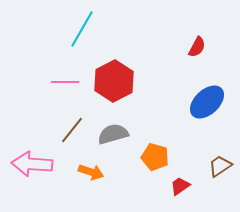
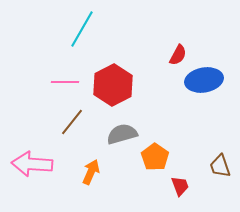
red semicircle: moved 19 px left, 8 px down
red hexagon: moved 1 px left, 4 px down
blue ellipse: moved 3 px left, 22 px up; rotated 33 degrees clockwise
brown line: moved 8 px up
gray semicircle: moved 9 px right
orange pentagon: rotated 20 degrees clockwise
brown trapezoid: rotated 75 degrees counterclockwise
orange arrow: rotated 85 degrees counterclockwise
red trapezoid: rotated 105 degrees clockwise
